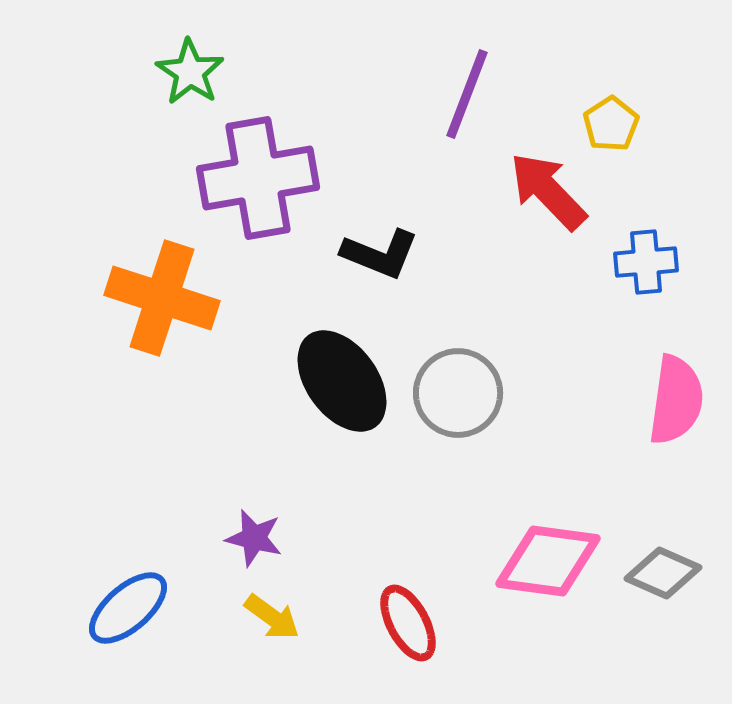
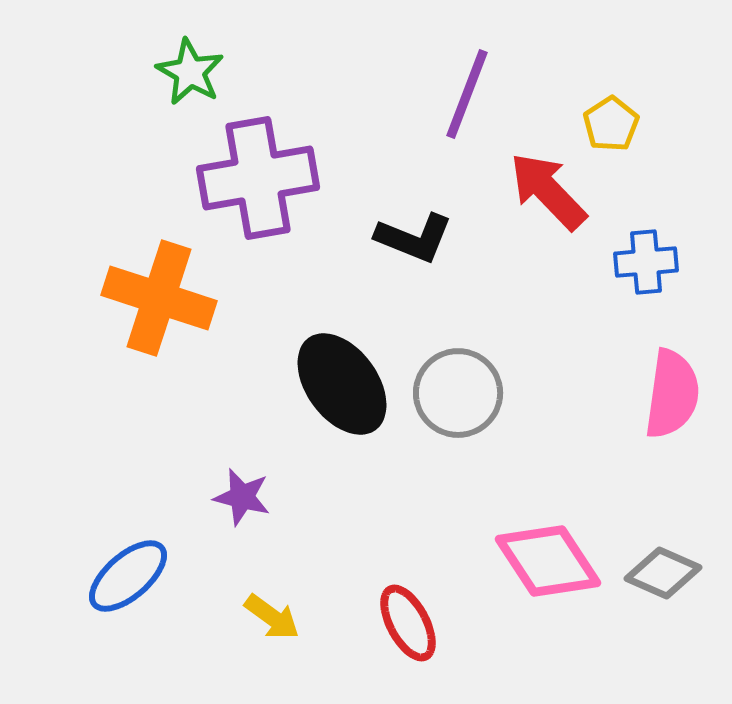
green star: rotated 4 degrees counterclockwise
black L-shape: moved 34 px right, 16 px up
orange cross: moved 3 px left
black ellipse: moved 3 px down
pink semicircle: moved 4 px left, 6 px up
purple star: moved 12 px left, 41 px up
pink diamond: rotated 49 degrees clockwise
blue ellipse: moved 32 px up
